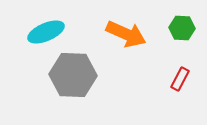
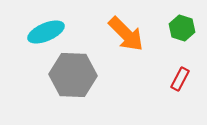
green hexagon: rotated 15 degrees clockwise
orange arrow: rotated 21 degrees clockwise
